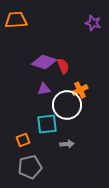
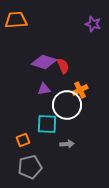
purple star: moved 1 px down
cyan square: rotated 10 degrees clockwise
